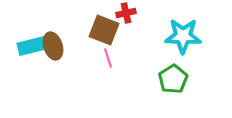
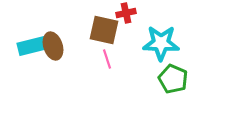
brown square: rotated 8 degrees counterclockwise
cyan star: moved 22 px left, 7 px down
pink line: moved 1 px left, 1 px down
green pentagon: rotated 16 degrees counterclockwise
